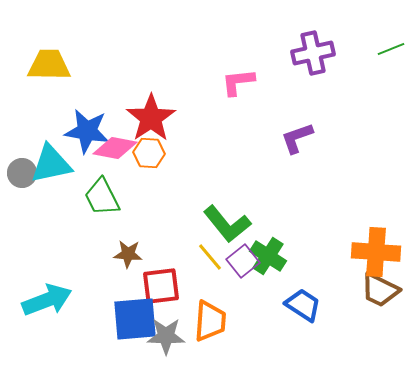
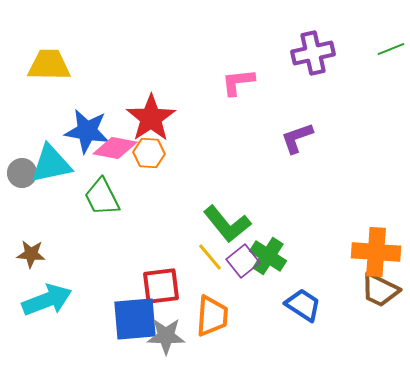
brown star: moved 97 px left
orange trapezoid: moved 2 px right, 5 px up
